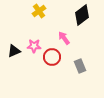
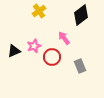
black diamond: moved 1 px left
pink star: rotated 24 degrees counterclockwise
